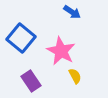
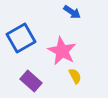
blue square: rotated 20 degrees clockwise
pink star: moved 1 px right
purple rectangle: rotated 15 degrees counterclockwise
